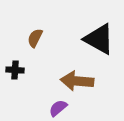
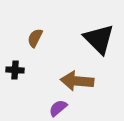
black triangle: rotated 16 degrees clockwise
